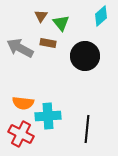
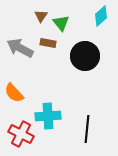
orange semicircle: moved 9 px left, 10 px up; rotated 40 degrees clockwise
